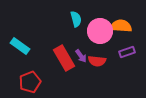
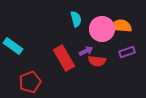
pink circle: moved 2 px right, 2 px up
cyan rectangle: moved 7 px left
purple arrow: moved 5 px right, 5 px up; rotated 80 degrees counterclockwise
